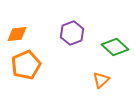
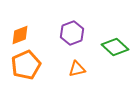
orange diamond: moved 3 px right, 1 px down; rotated 15 degrees counterclockwise
orange triangle: moved 24 px left, 11 px up; rotated 30 degrees clockwise
